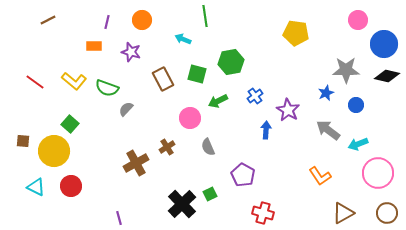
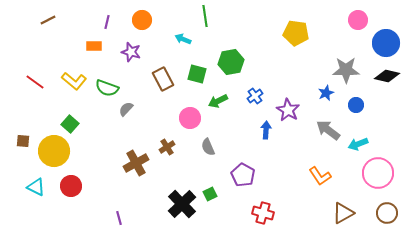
blue circle at (384, 44): moved 2 px right, 1 px up
